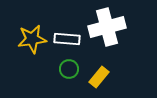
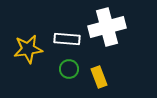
yellow star: moved 4 px left, 10 px down
yellow rectangle: rotated 60 degrees counterclockwise
